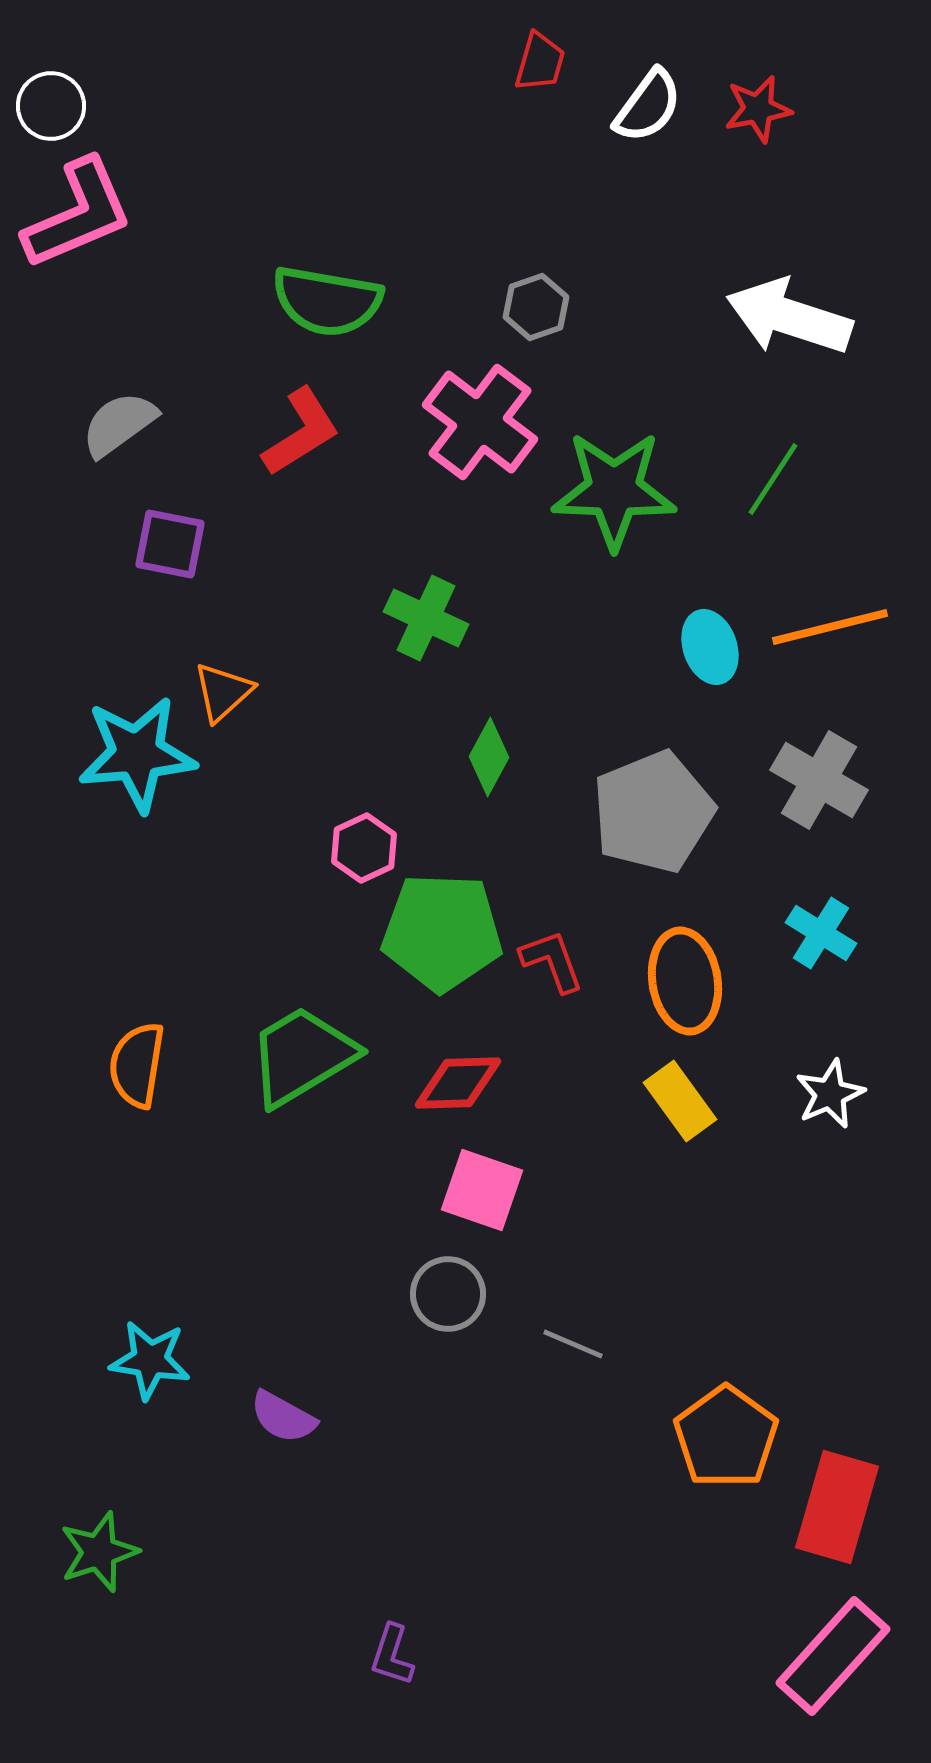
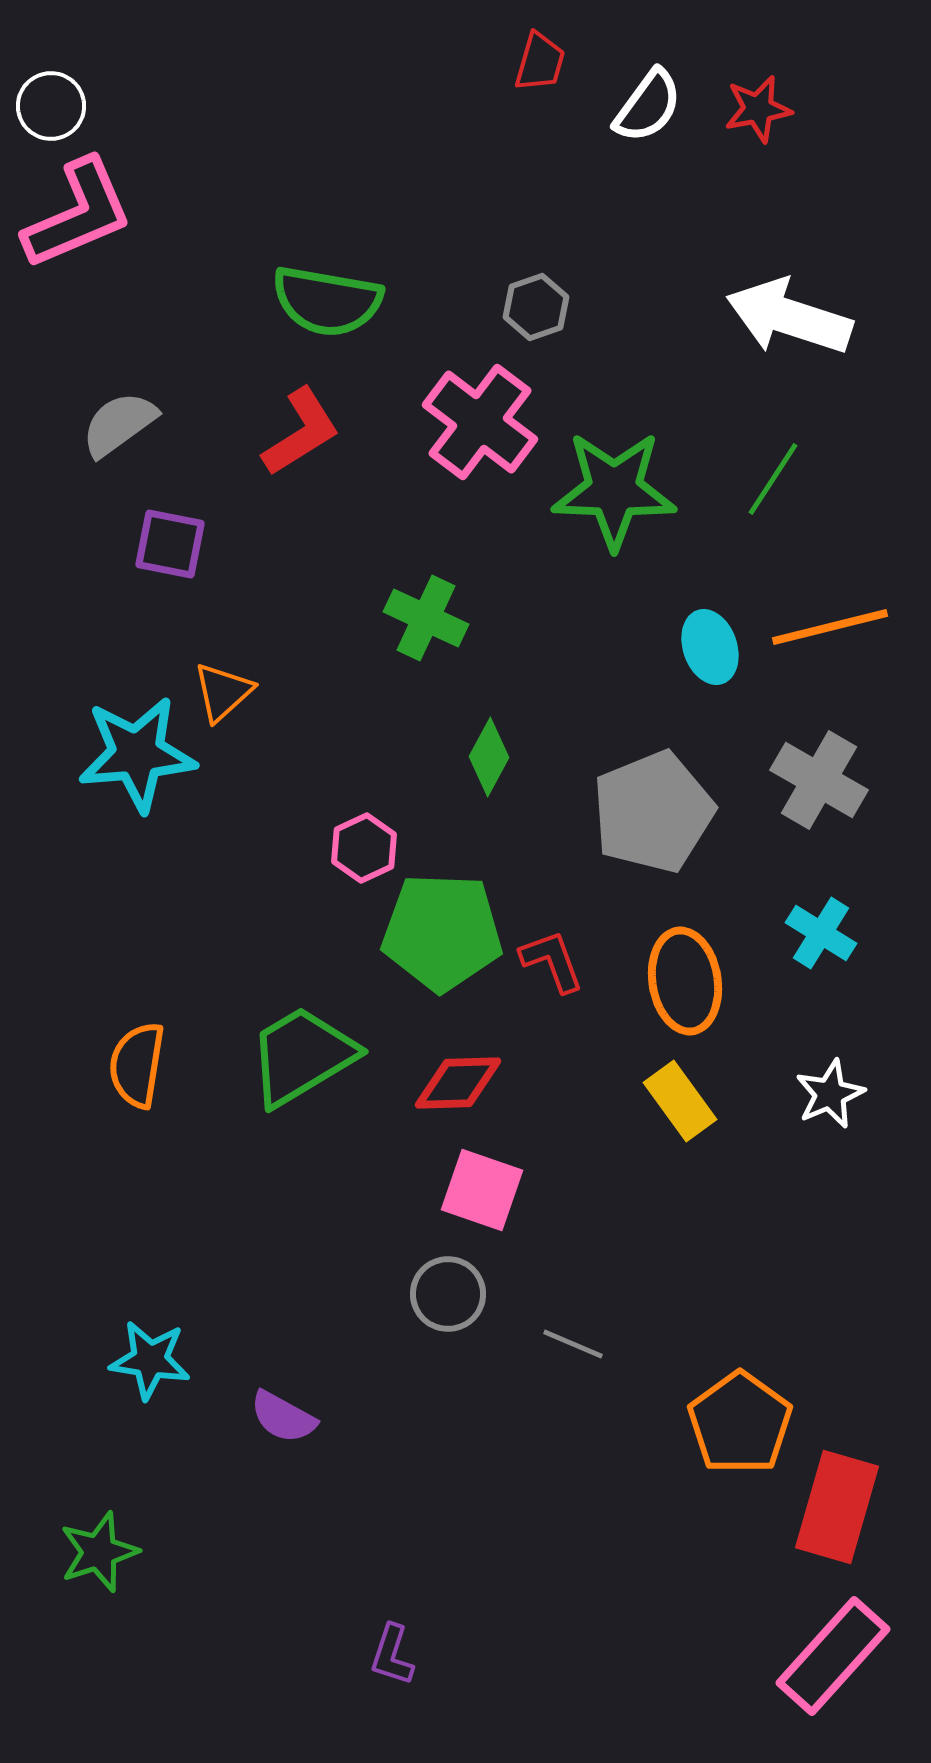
orange pentagon at (726, 1437): moved 14 px right, 14 px up
